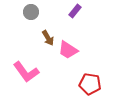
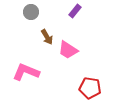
brown arrow: moved 1 px left, 1 px up
pink L-shape: rotated 148 degrees clockwise
red pentagon: moved 4 px down
